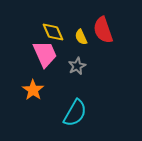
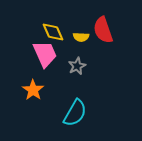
yellow semicircle: rotated 63 degrees counterclockwise
